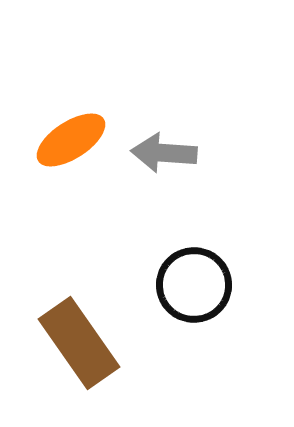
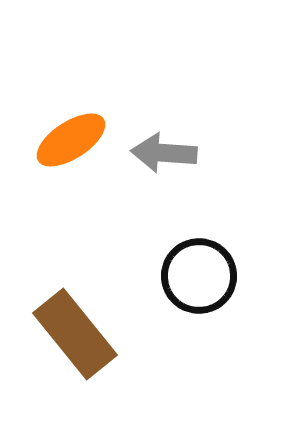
black circle: moved 5 px right, 9 px up
brown rectangle: moved 4 px left, 9 px up; rotated 4 degrees counterclockwise
